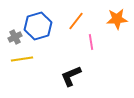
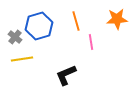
orange line: rotated 54 degrees counterclockwise
blue hexagon: moved 1 px right
gray cross: rotated 24 degrees counterclockwise
black L-shape: moved 5 px left, 1 px up
